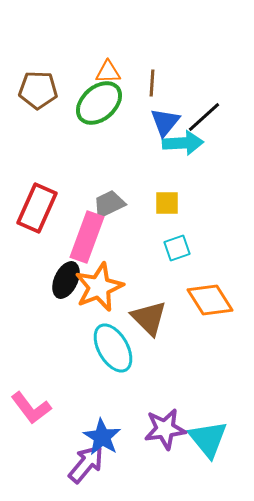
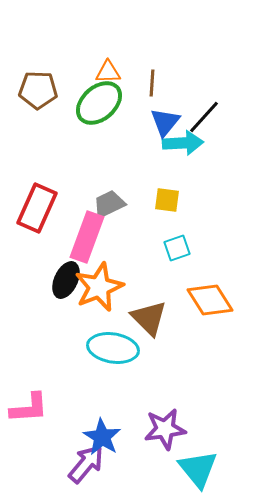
black line: rotated 6 degrees counterclockwise
yellow square: moved 3 px up; rotated 8 degrees clockwise
cyan ellipse: rotated 51 degrees counterclockwise
pink L-shape: moved 2 px left; rotated 57 degrees counterclockwise
cyan triangle: moved 10 px left, 30 px down
